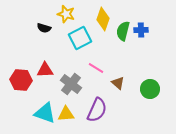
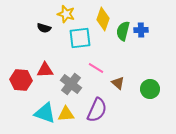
cyan square: rotated 20 degrees clockwise
